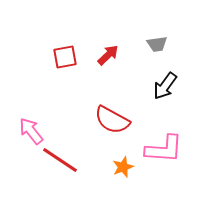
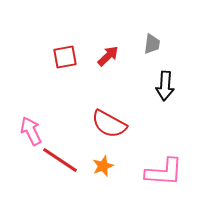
gray trapezoid: moved 5 px left; rotated 75 degrees counterclockwise
red arrow: moved 1 px down
black arrow: rotated 32 degrees counterclockwise
red semicircle: moved 3 px left, 4 px down
pink arrow: rotated 12 degrees clockwise
pink L-shape: moved 23 px down
orange star: moved 20 px left, 1 px up
